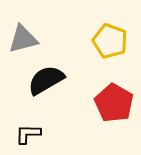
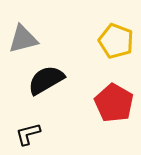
yellow pentagon: moved 6 px right
black L-shape: rotated 16 degrees counterclockwise
